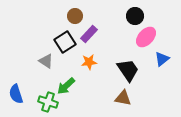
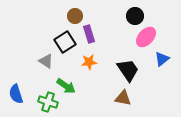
purple rectangle: rotated 60 degrees counterclockwise
green arrow: rotated 102 degrees counterclockwise
